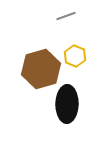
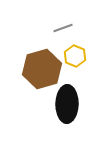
gray line: moved 3 px left, 12 px down
brown hexagon: moved 1 px right
